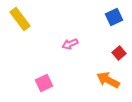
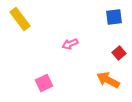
blue square: rotated 18 degrees clockwise
